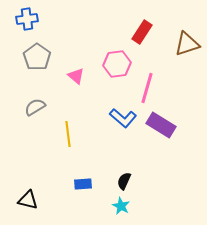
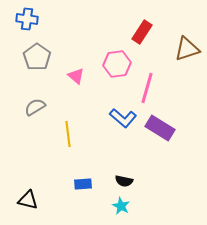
blue cross: rotated 15 degrees clockwise
brown triangle: moved 5 px down
purple rectangle: moved 1 px left, 3 px down
black semicircle: rotated 102 degrees counterclockwise
